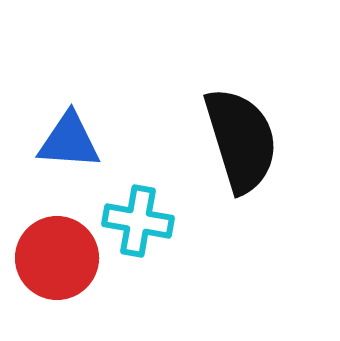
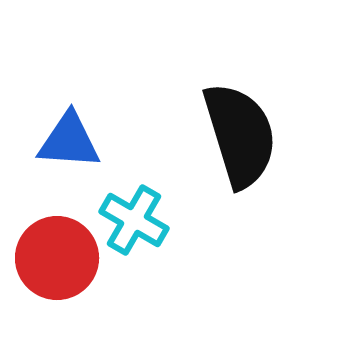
black semicircle: moved 1 px left, 5 px up
cyan cross: moved 4 px left, 1 px up; rotated 20 degrees clockwise
